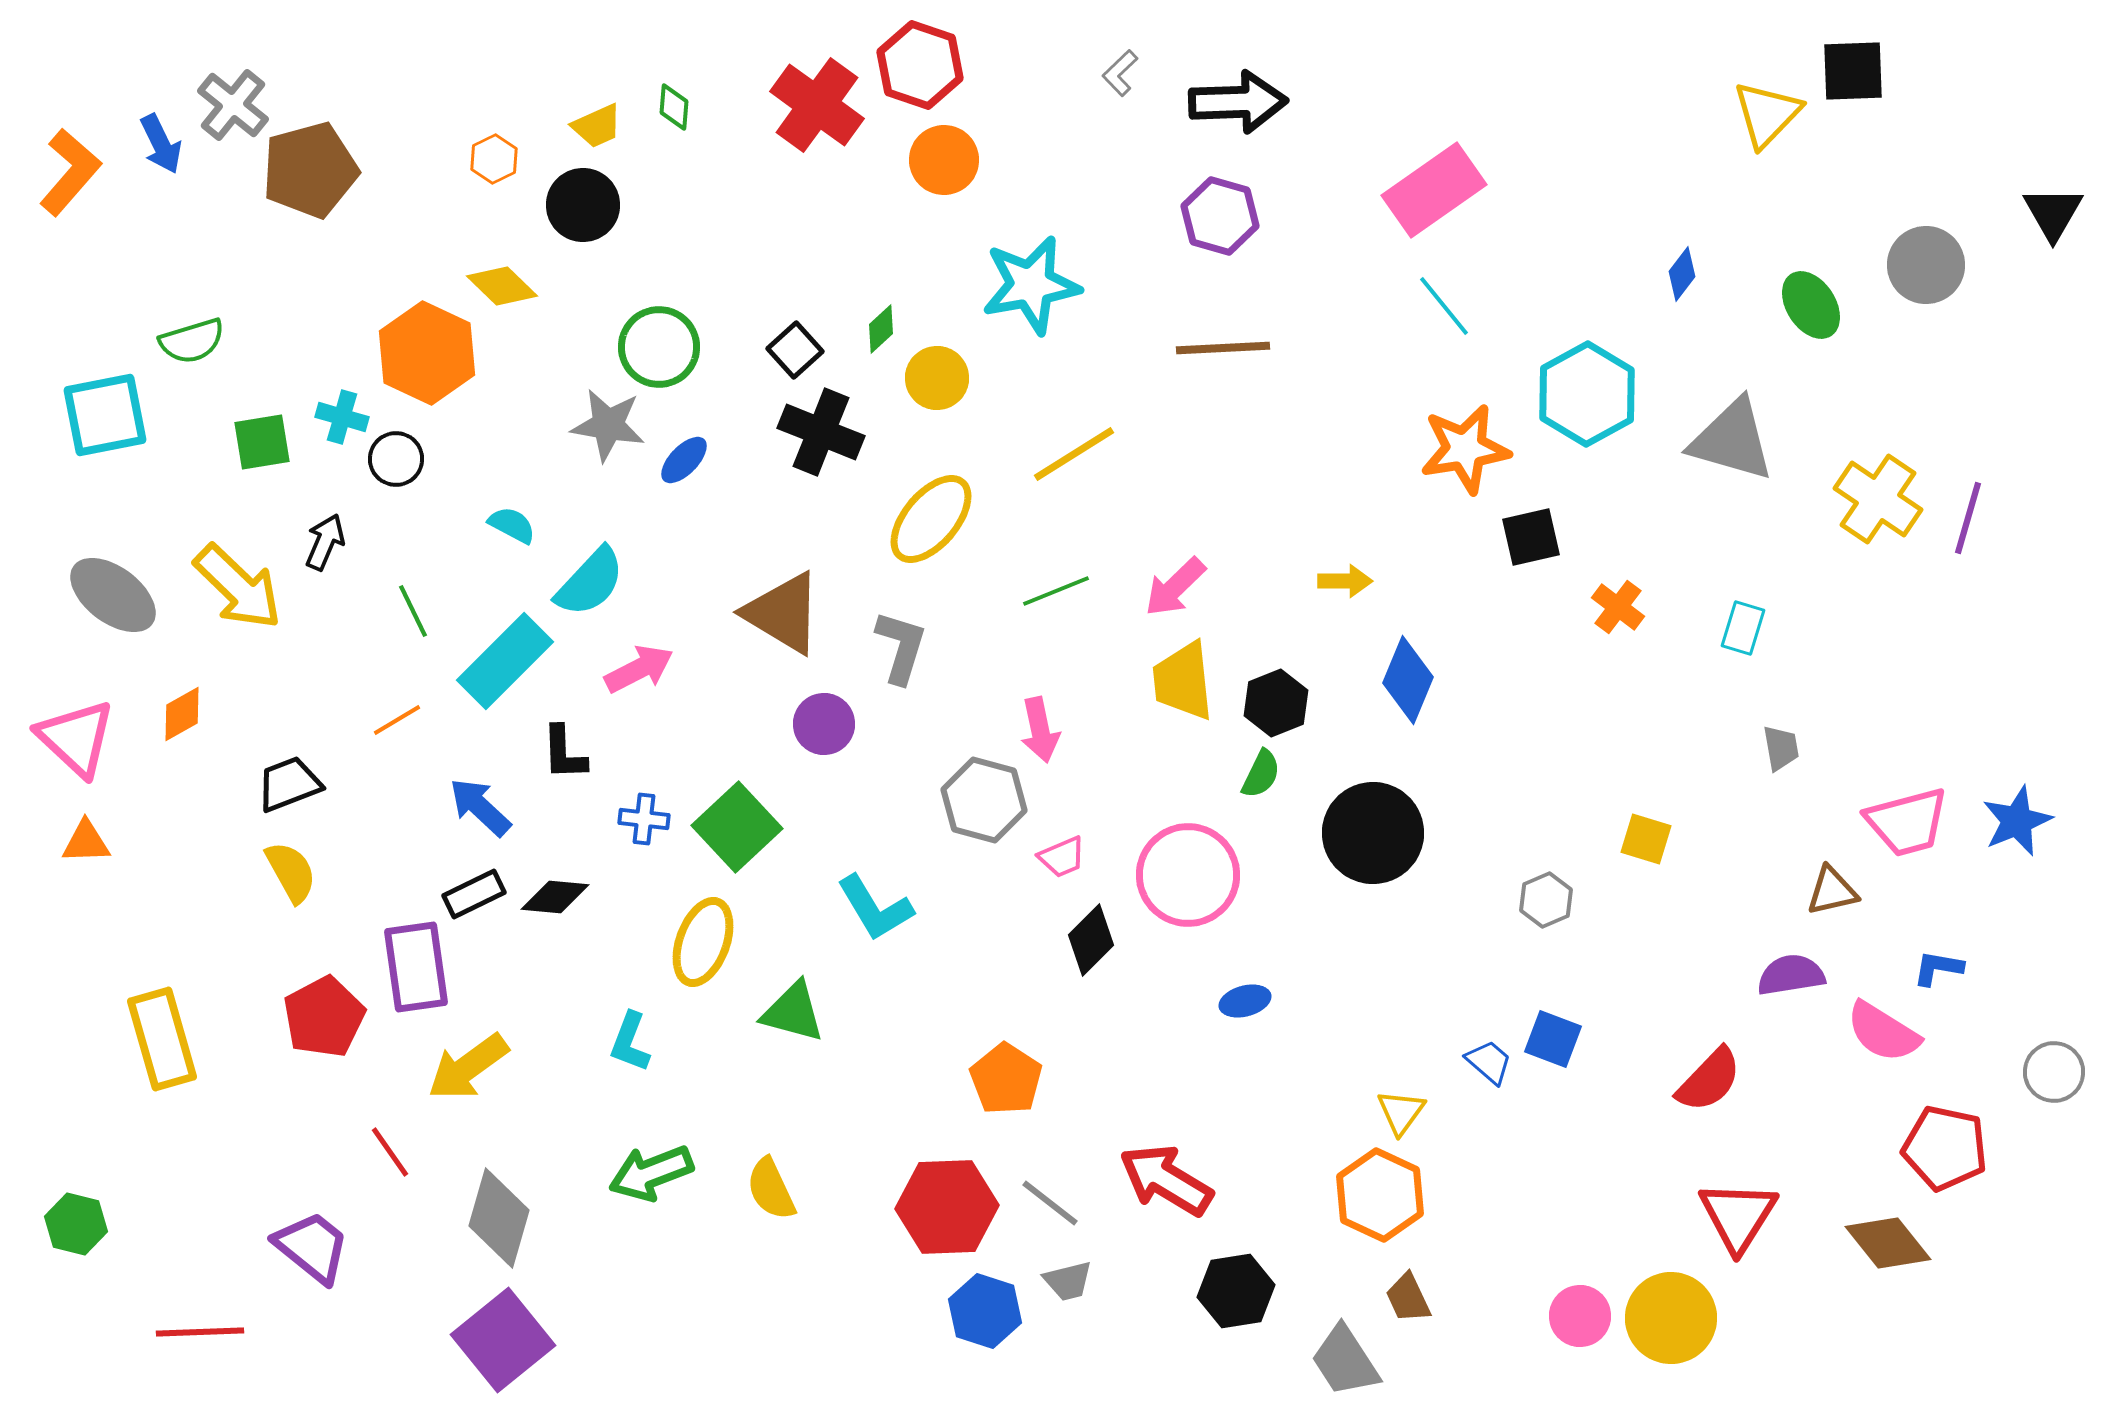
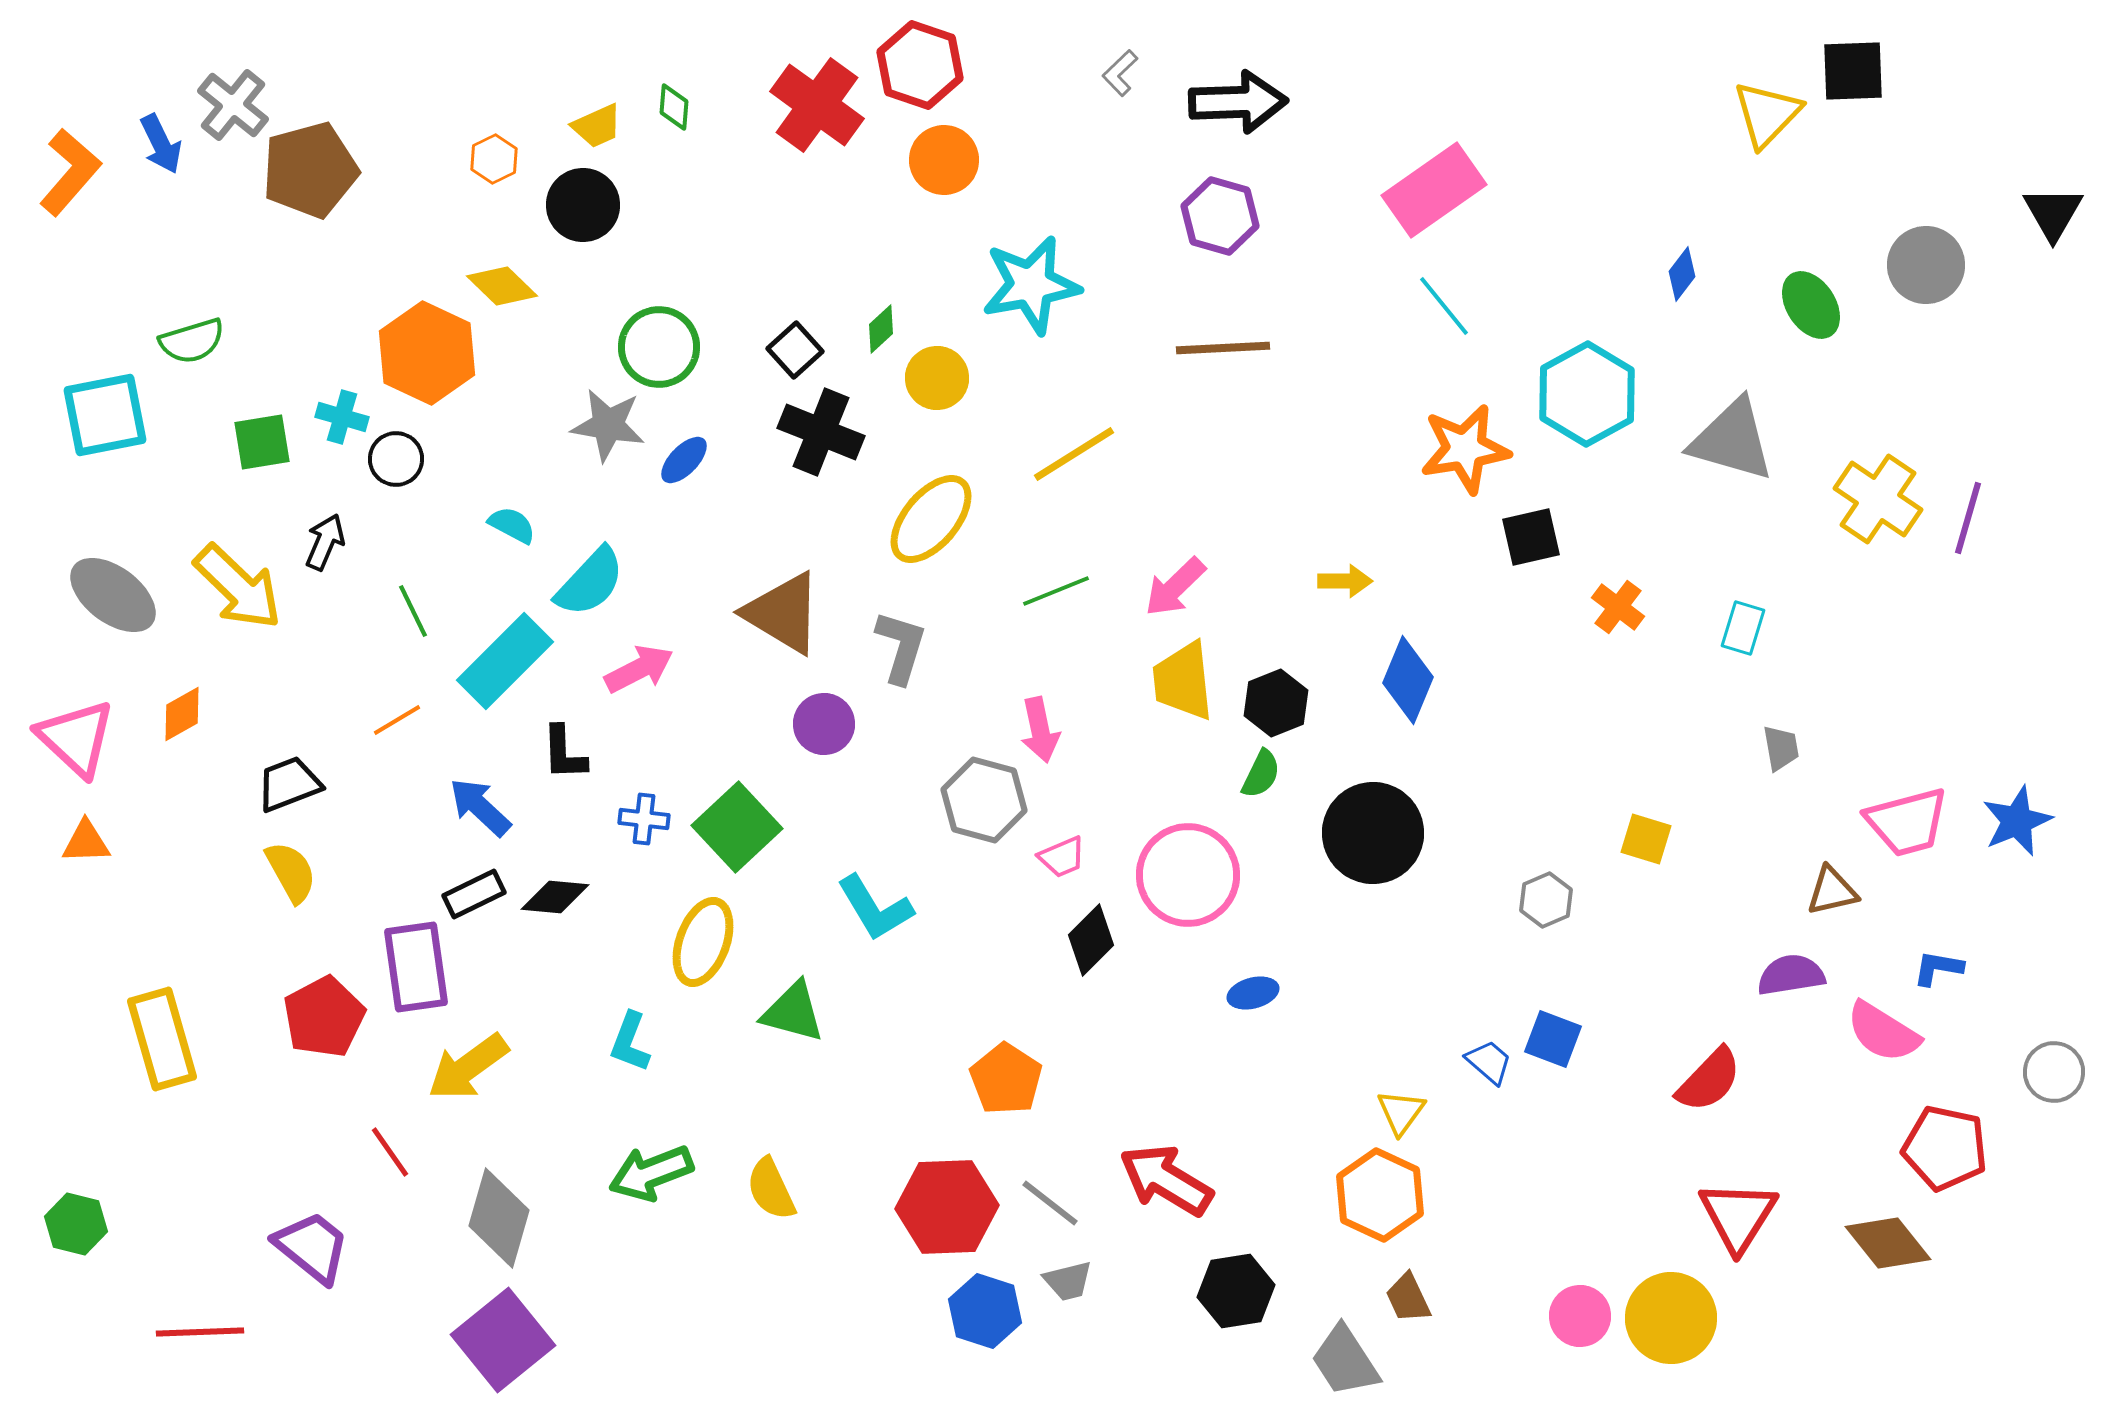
blue ellipse at (1245, 1001): moved 8 px right, 8 px up
